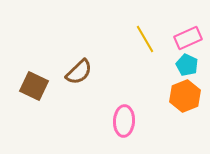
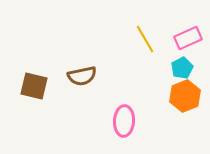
cyan pentagon: moved 5 px left, 3 px down; rotated 20 degrees clockwise
brown semicircle: moved 3 px right, 4 px down; rotated 32 degrees clockwise
brown square: rotated 12 degrees counterclockwise
